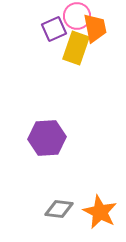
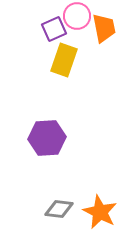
orange trapezoid: moved 9 px right
yellow rectangle: moved 12 px left, 12 px down
